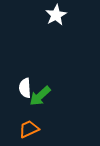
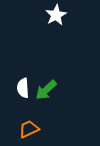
white semicircle: moved 2 px left
green arrow: moved 6 px right, 6 px up
